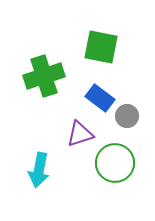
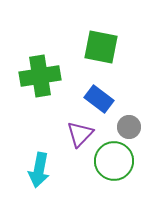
green cross: moved 4 px left; rotated 9 degrees clockwise
blue rectangle: moved 1 px left, 1 px down
gray circle: moved 2 px right, 11 px down
purple triangle: rotated 28 degrees counterclockwise
green circle: moved 1 px left, 2 px up
